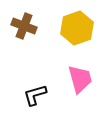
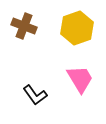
pink trapezoid: rotated 16 degrees counterclockwise
black L-shape: rotated 110 degrees counterclockwise
